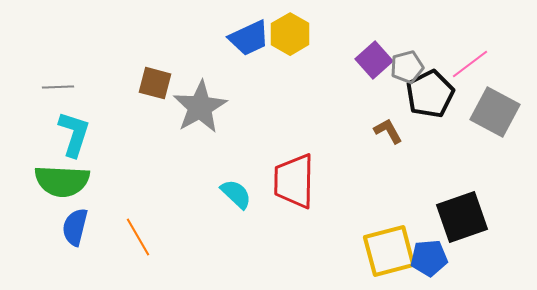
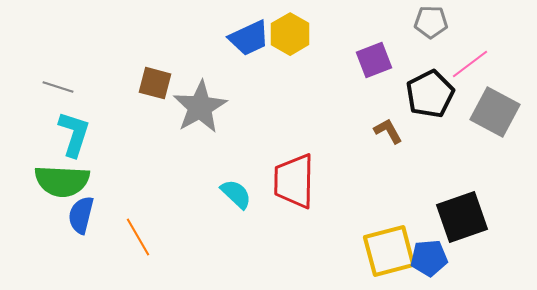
purple square: rotated 21 degrees clockwise
gray pentagon: moved 24 px right, 45 px up; rotated 16 degrees clockwise
gray line: rotated 20 degrees clockwise
blue semicircle: moved 6 px right, 12 px up
